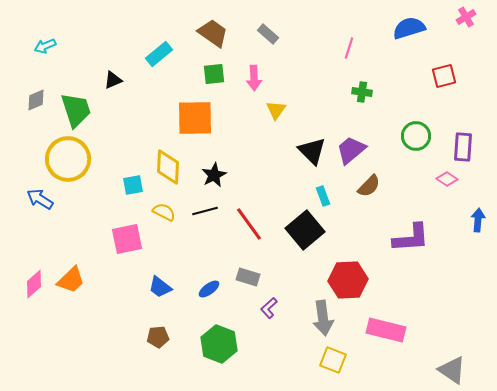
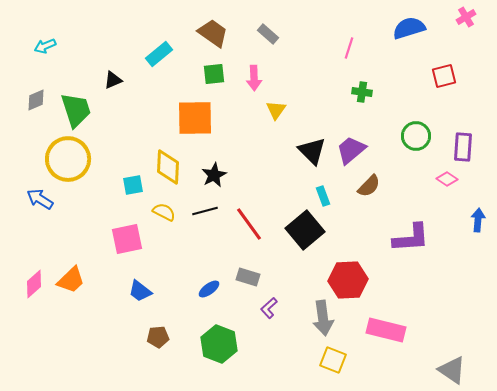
blue trapezoid at (160, 287): moved 20 px left, 4 px down
